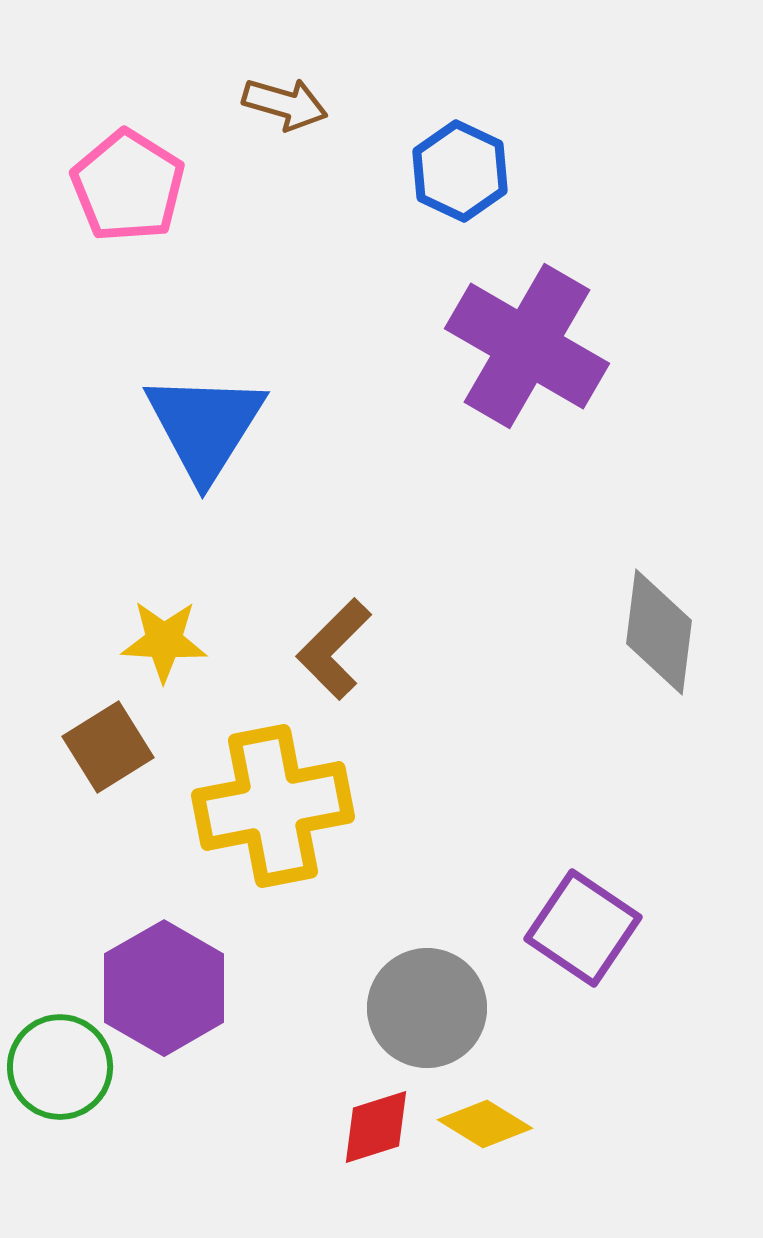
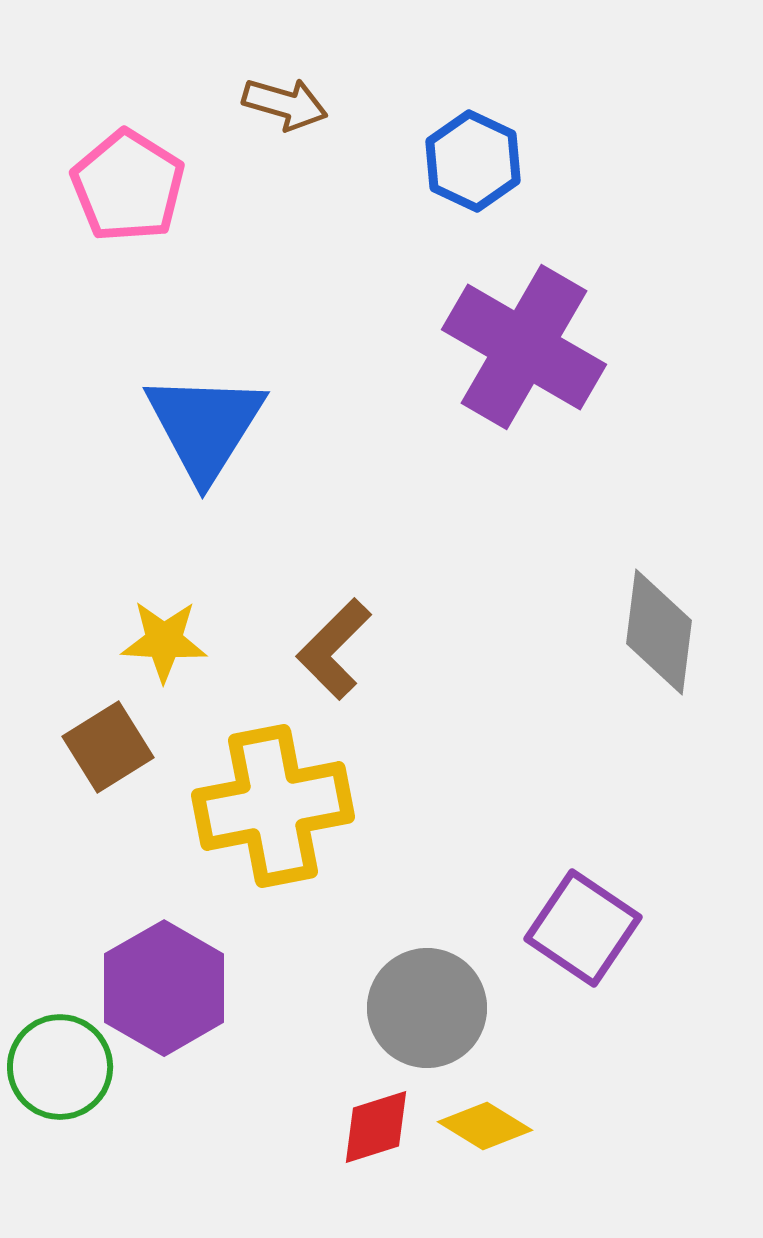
blue hexagon: moved 13 px right, 10 px up
purple cross: moved 3 px left, 1 px down
yellow diamond: moved 2 px down
